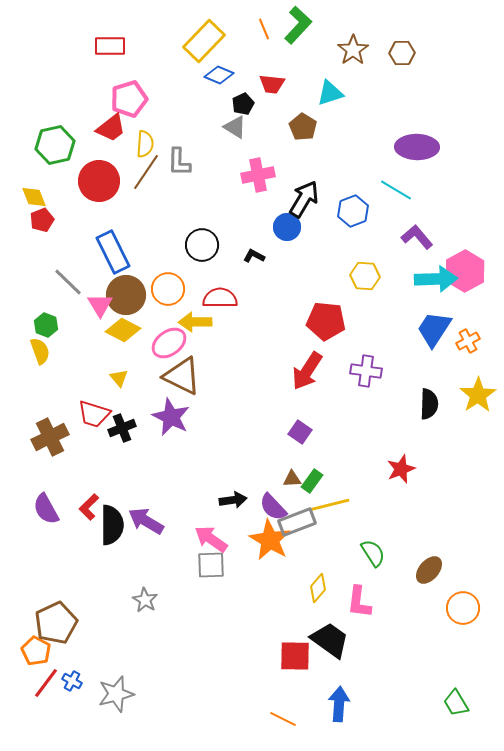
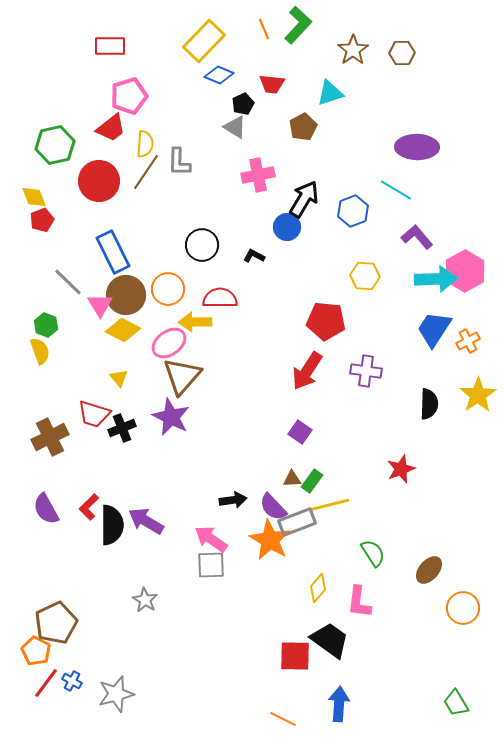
pink pentagon at (129, 99): moved 3 px up
brown pentagon at (303, 127): rotated 12 degrees clockwise
brown triangle at (182, 376): rotated 45 degrees clockwise
